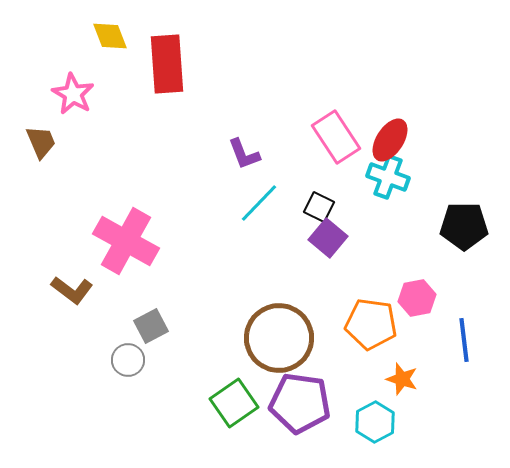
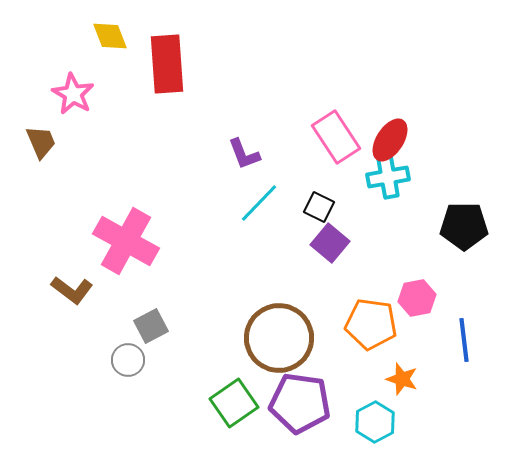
cyan cross: rotated 30 degrees counterclockwise
purple square: moved 2 px right, 5 px down
